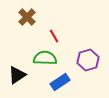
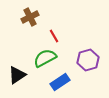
brown cross: moved 3 px right; rotated 18 degrees clockwise
green semicircle: rotated 30 degrees counterclockwise
